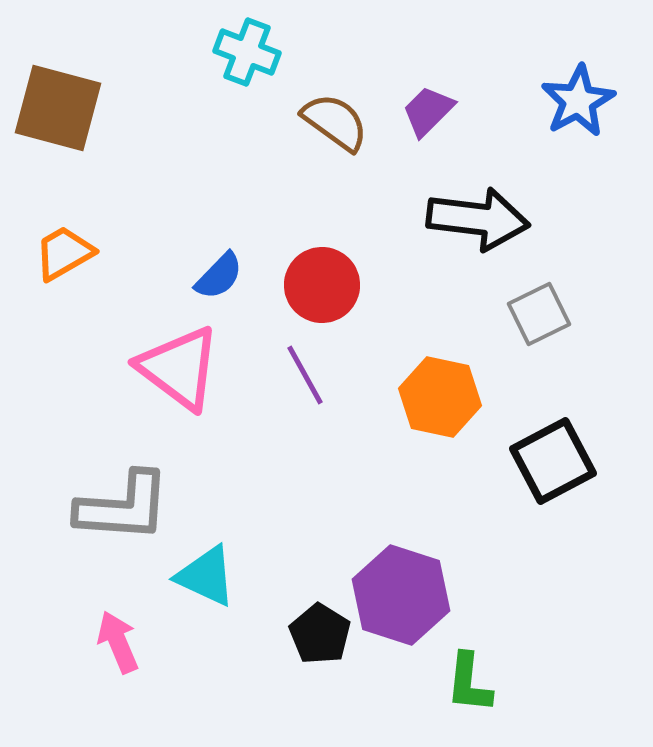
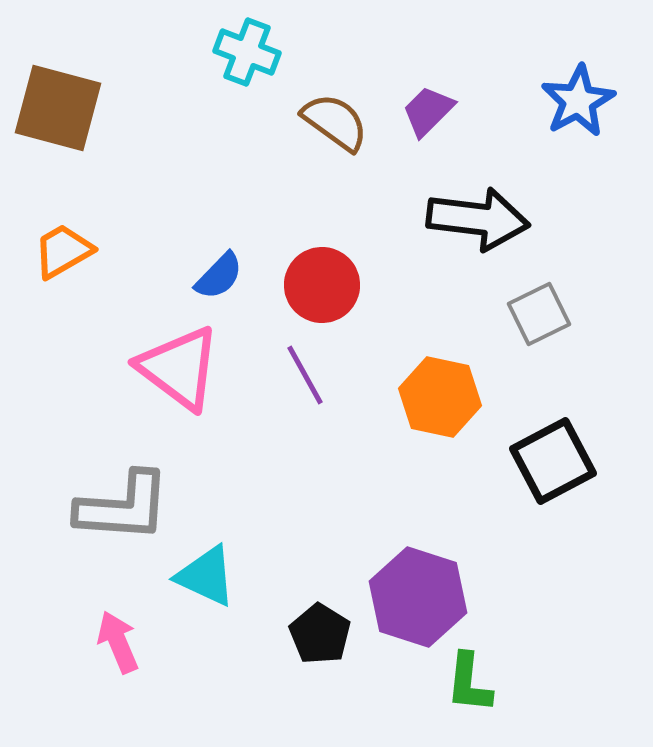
orange trapezoid: moved 1 px left, 2 px up
purple hexagon: moved 17 px right, 2 px down
